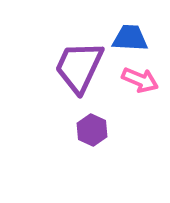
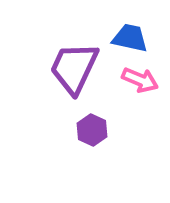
blue trapezoid: rotated 9 degrees clockwise
purple trapezoid: moved 5 px left, 1 px down
